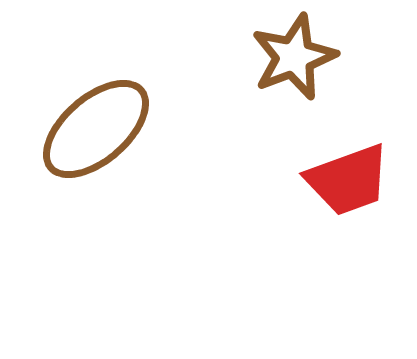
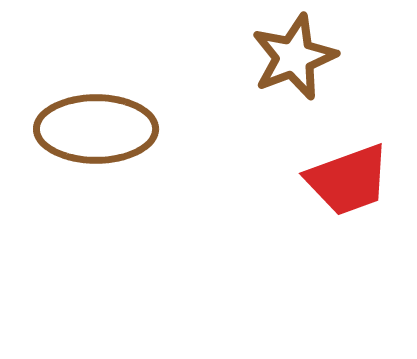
brown ellipse: rotated 41 degrees clockwise
